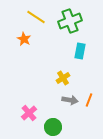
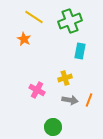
yellow line: moved 2 px left
yellow cross: moved 2 px right; rotated 16 degrees clockwise
pink cross: moved 8 px right, 23 px up; rotated 21 degrees counterclockwise
